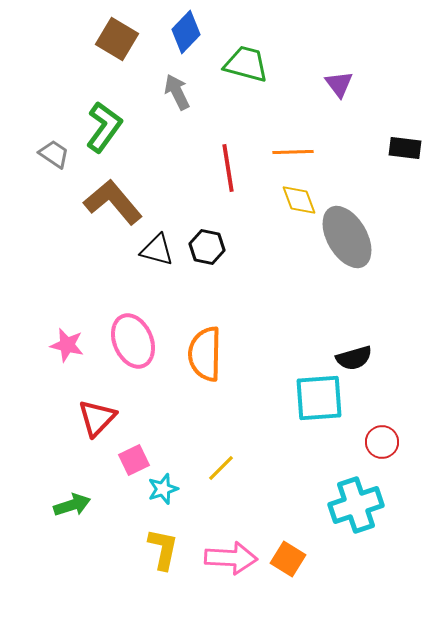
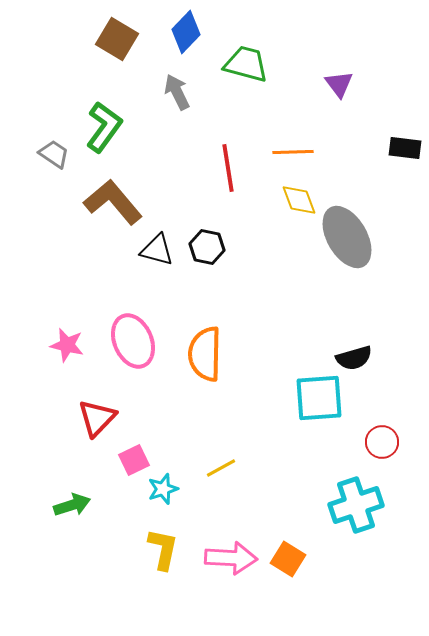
yellow line: rotated 16 degrees clockwise
